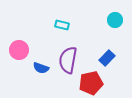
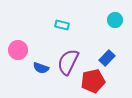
pink circle: moved 1 px left
purple semicircle: moved 2 px down; rotated 16 degrees clockwise
red pentagon: moved 2 px right, 2 px up
